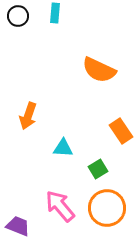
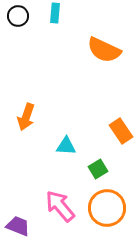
orange semicircle: moved 5 px right, 20 px up
orange arrow: moved 2 px left, 1 px down
cyan triangle: moved 3 px right, 2 px up
